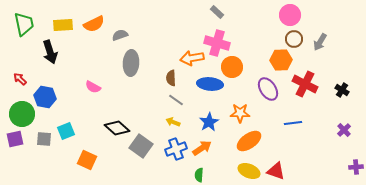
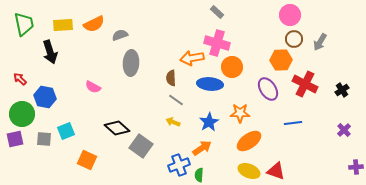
black cross at (342, 90): rotated 24 degrees clockwise
blue cross at (176, 149): moved 3 px right, 16 px down
